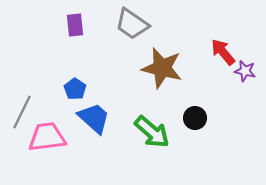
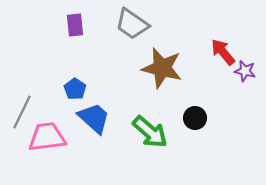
green arrow: moved 2 px left
